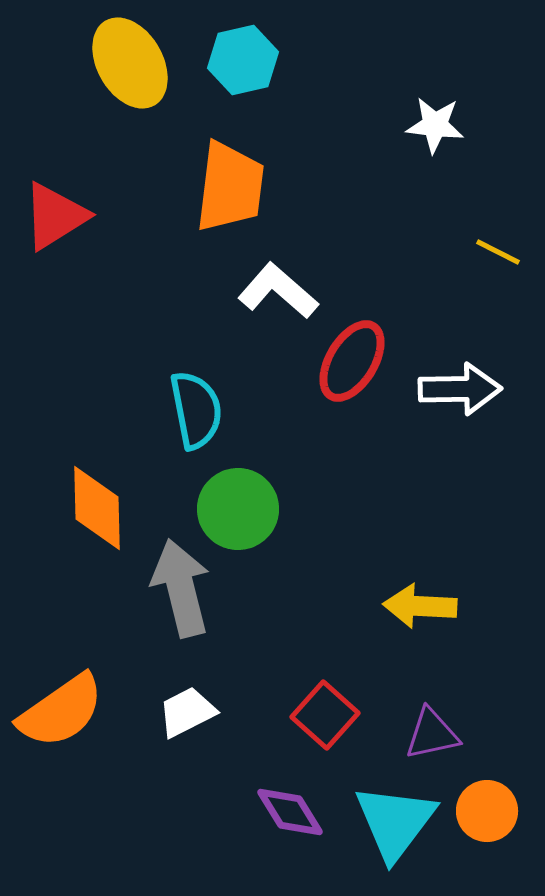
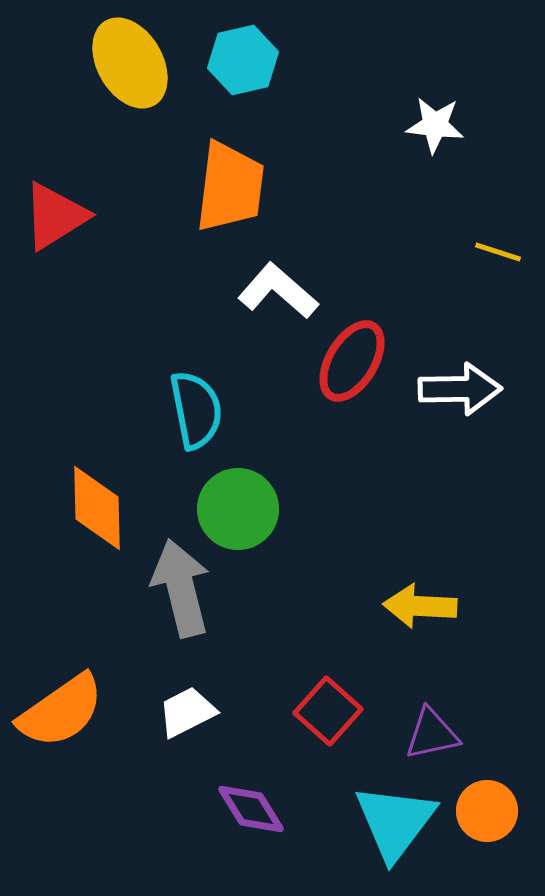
yellow line: rotated 9 degrees counterclockwise
red square: moved 3 px right, 4 px up
purple diamond: moved 39 px left, 3 px up
